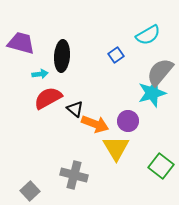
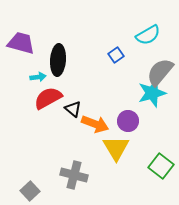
black ellipse: moved 4 px left, 4 px down
cyan arrow: moved 2 px left, 3 px down
black triangle: moved 2 px left
